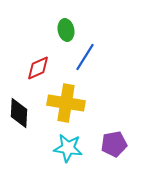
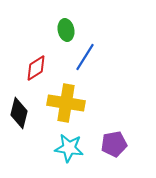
red diamond: moved 2 px left; rotated 8 degrees counterclockwise
black diamond: rotated 12 degrees clockwise
cyan star: moved 1 px right
